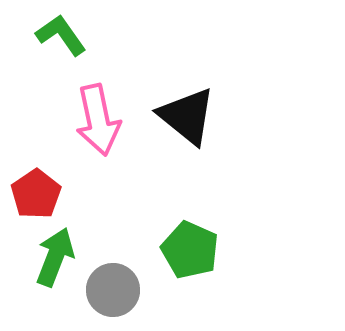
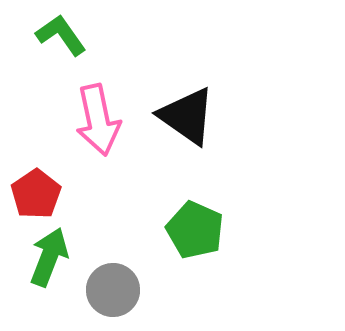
black triangle: rotated 4 degrees counterclockwise
green pentagon: moved 5 px right, 20 px up
green arrow: moved 6 px left
